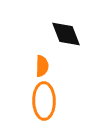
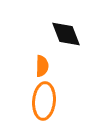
orange ellipse: rotated 6 degrees clockwise
